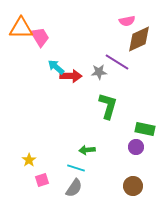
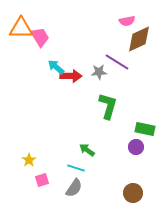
green arrow: rotated 42 degrees clockwise
brown circle: moved 7 px down
